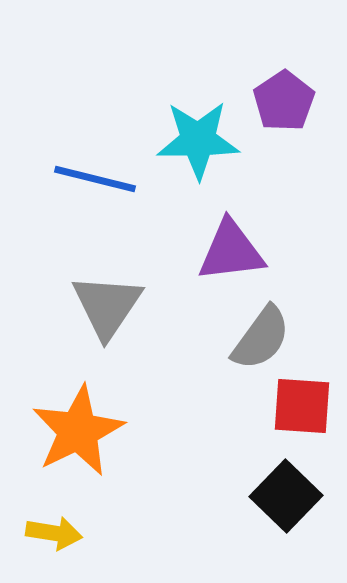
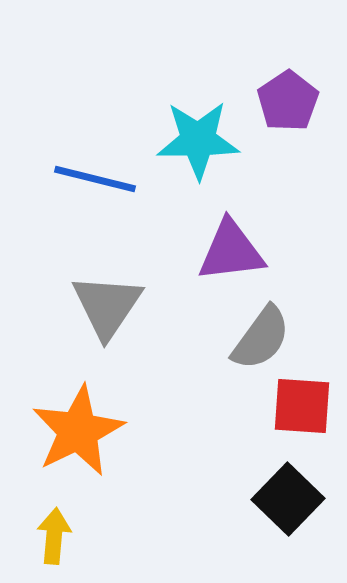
purple pentagon: moved 4 px right
black square: moved 2 px right, 3 px down
yellow arrow: moved 3 px down; rotated 94 degrees counterclockwise
